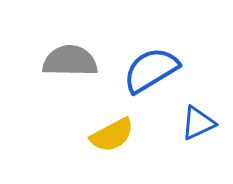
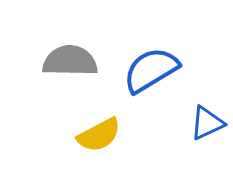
blue triangle: moved 9 px right
yellow semicircle: moved 13 px left
